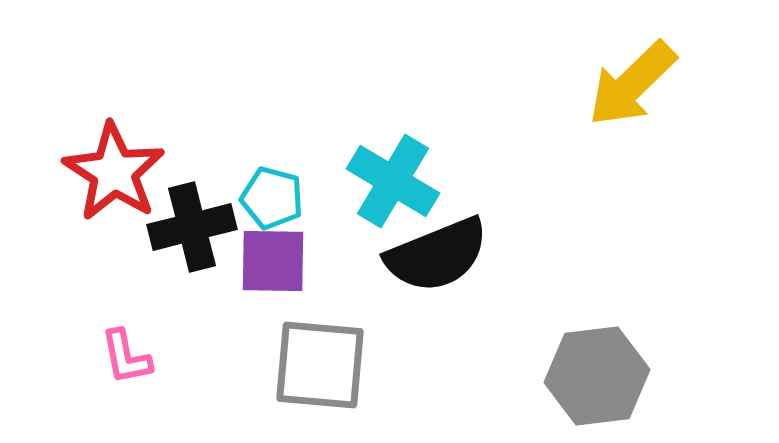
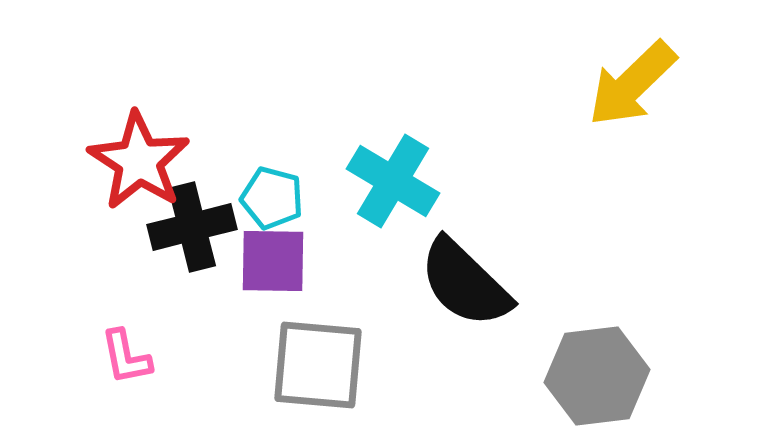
red star: moved 25 px right, 11 px up
black semicircle: moved 28 px right, 28 px down; rotated 66 degrees clockwise
gray square: moved 2 px left
